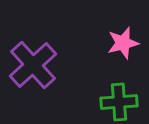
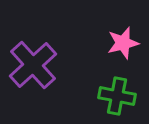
green cross: moved 2 px left, 6 px up; rotated 15 degrees clockwise
